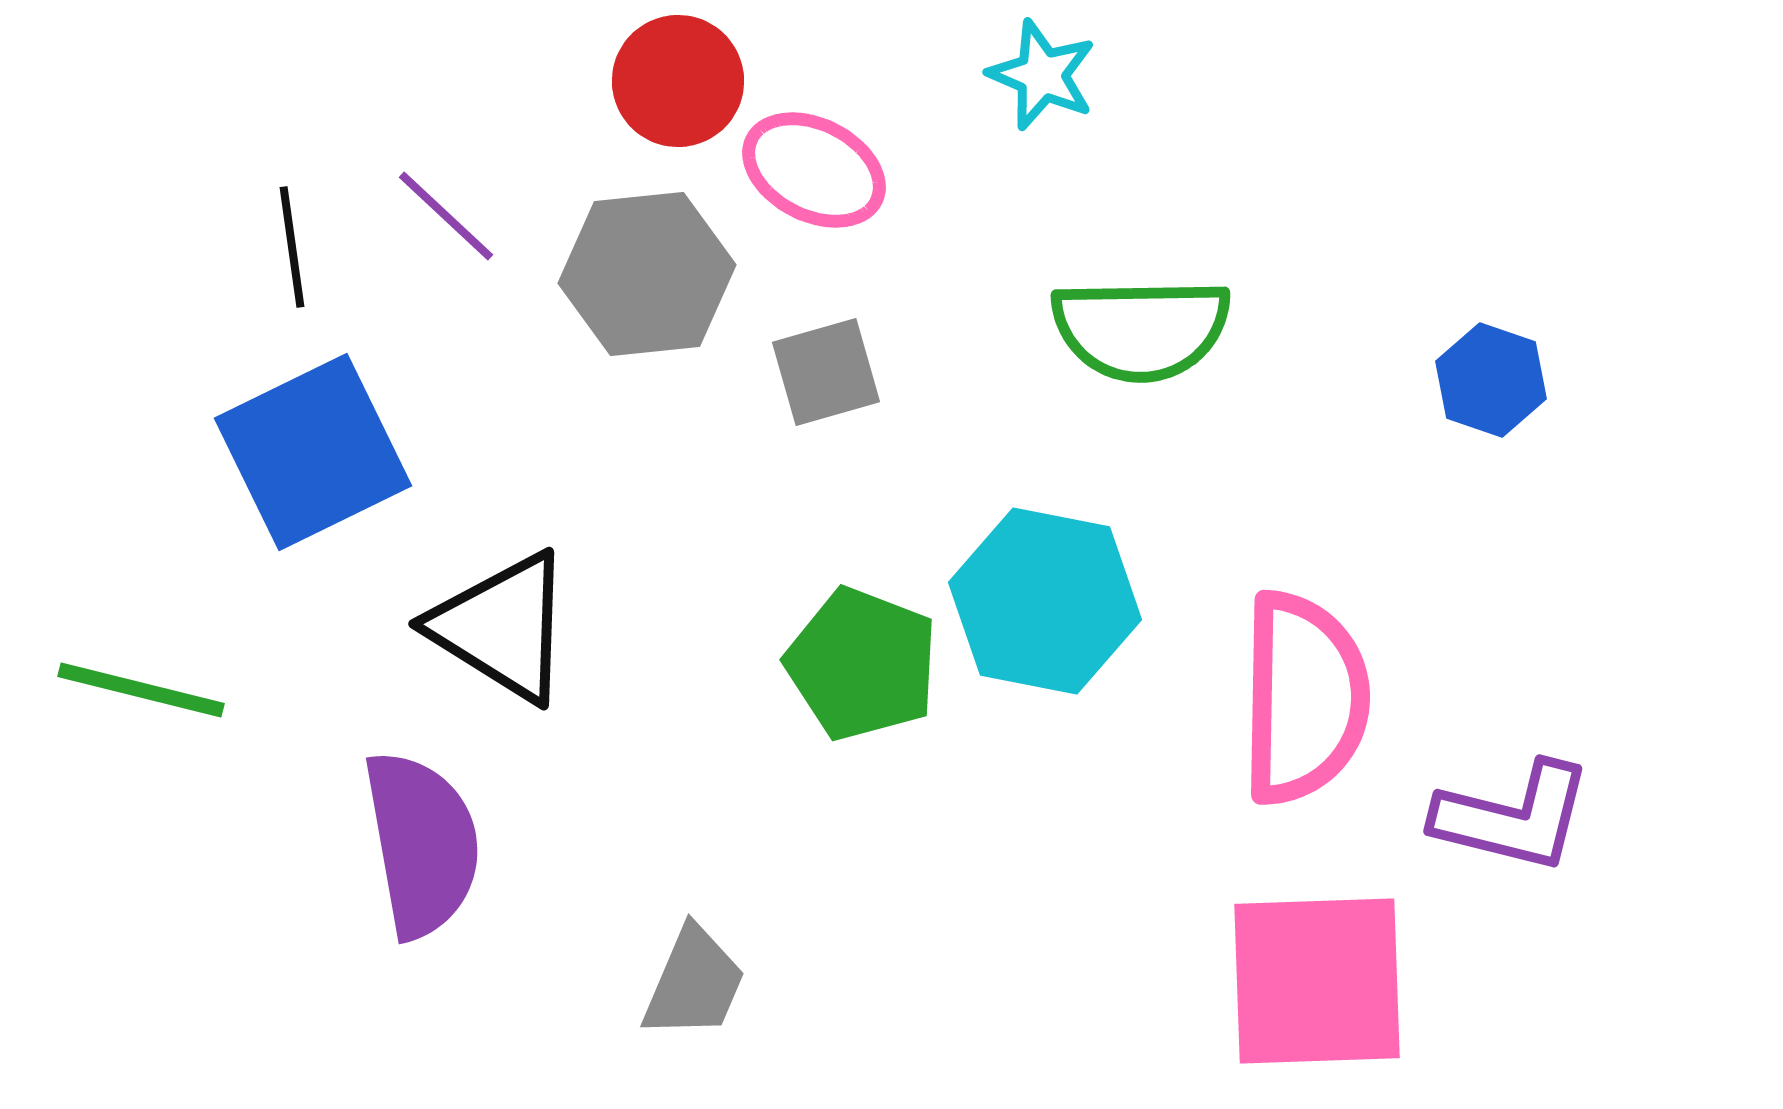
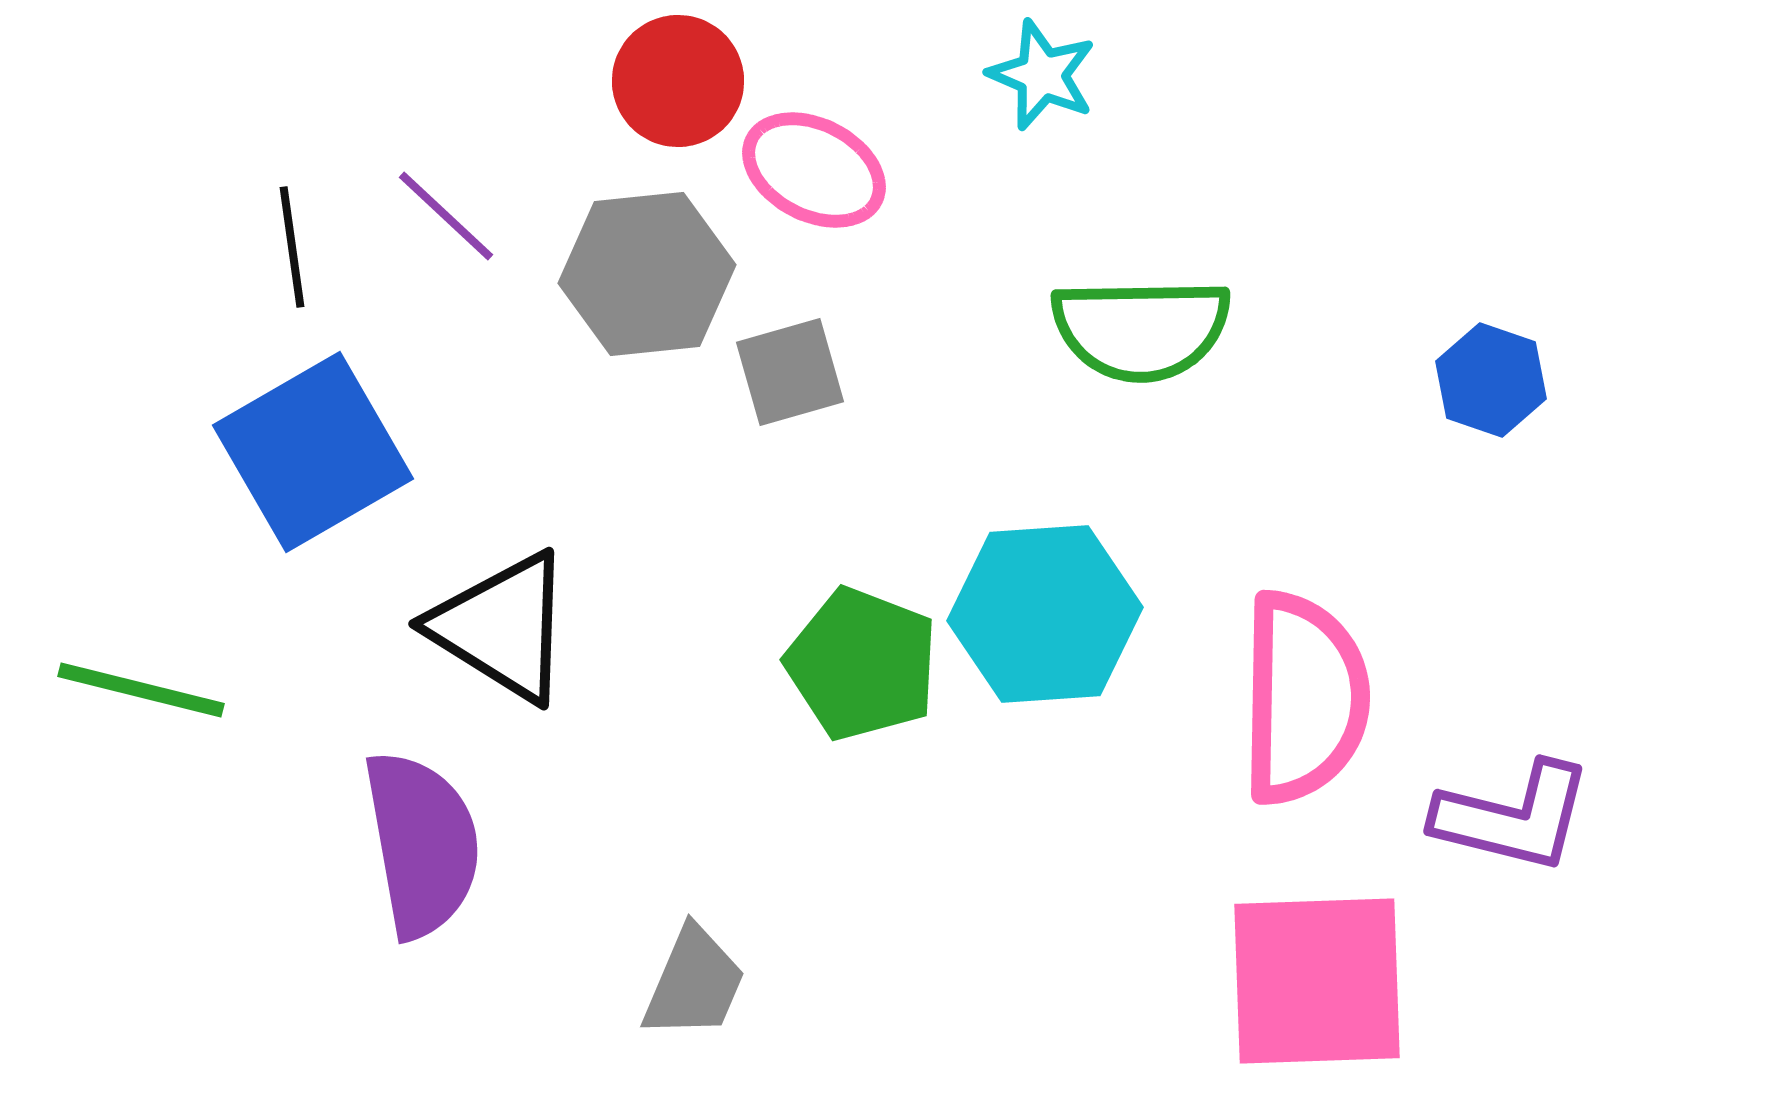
gray square: moved 36 px left
blue square: rotated 4 degrees counterclockwise
cyan hexagon: moved 13 px down; rotated 15 degrees counterclockwise
